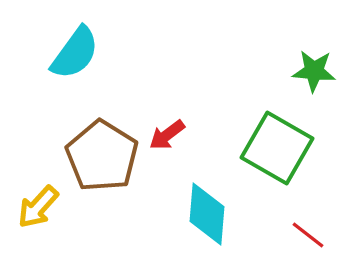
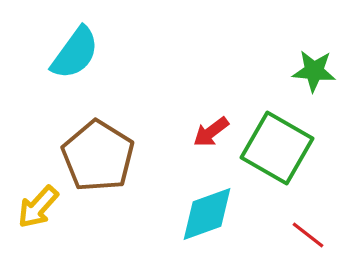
red arrow: moved 44 px right, 3 px up
brown pentagon: moved 4 px left
cyan diamond: rotated 66 degrees clockwise
